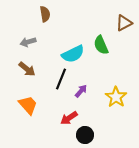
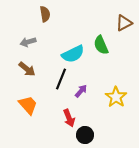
red arrow: rotated 78 degrees counterclockwise
